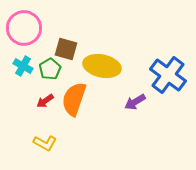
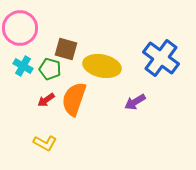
pink circle: moved 4 px left
green pentagon: rotated 25 degrees counterclockwise
blue cross: moved 7 px left, 17 px up
red arrow: moved 1 px right, 1 px up
